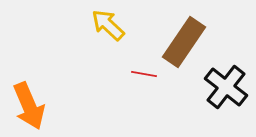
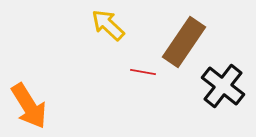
red line: moved 1 px left, 2 px up
black cross: moved 3 px left, 1 px up
orange arrow: rotated 9 degrees counterclockwise
